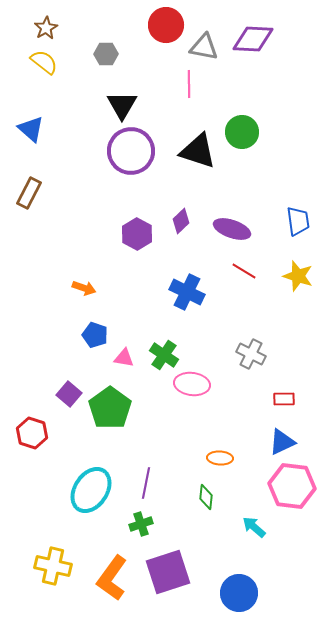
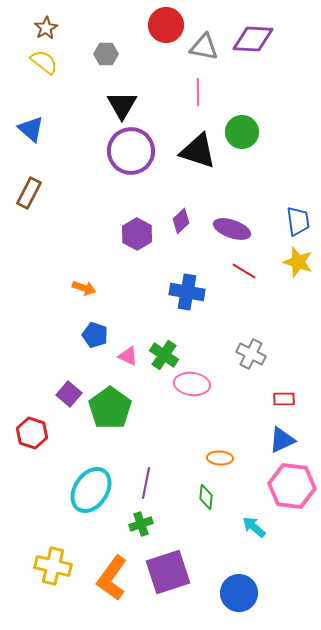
pink line at (189, 84): moved 9 px right, 8 px down
yellow star at (298, 276): moved 14 px up
blue cross at (187, 292): rotated 16 degrees counterclockwise
pink triangle at (124, 358): moved 4 px right, 2 px up; rotated 15 degrees clockwise
blue triangle at (282, 442): moved 2 px up
